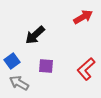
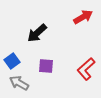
black arrow: moved 2 px right, 2 px up
